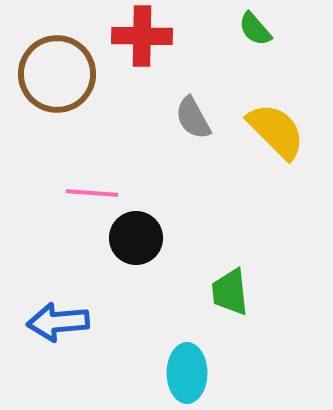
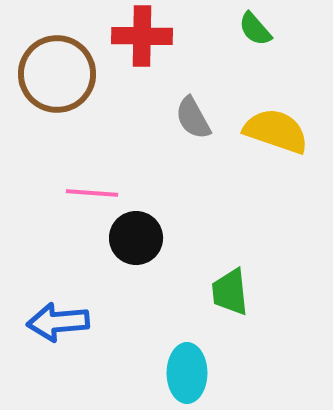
yellow semicircle: rotated 26 degrees counterclockwise
